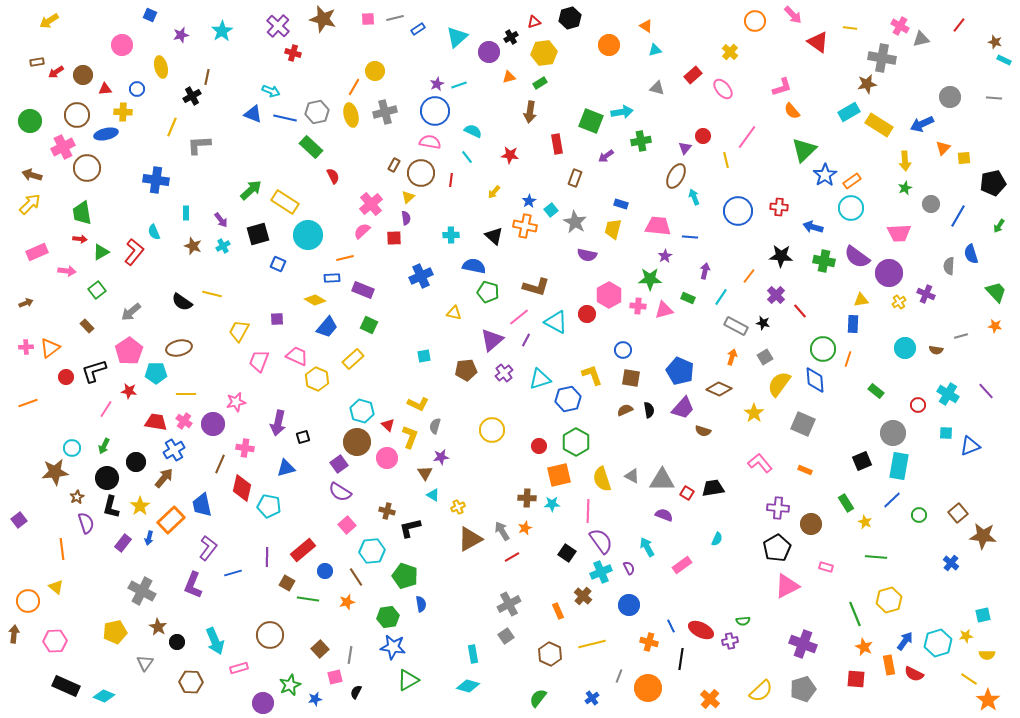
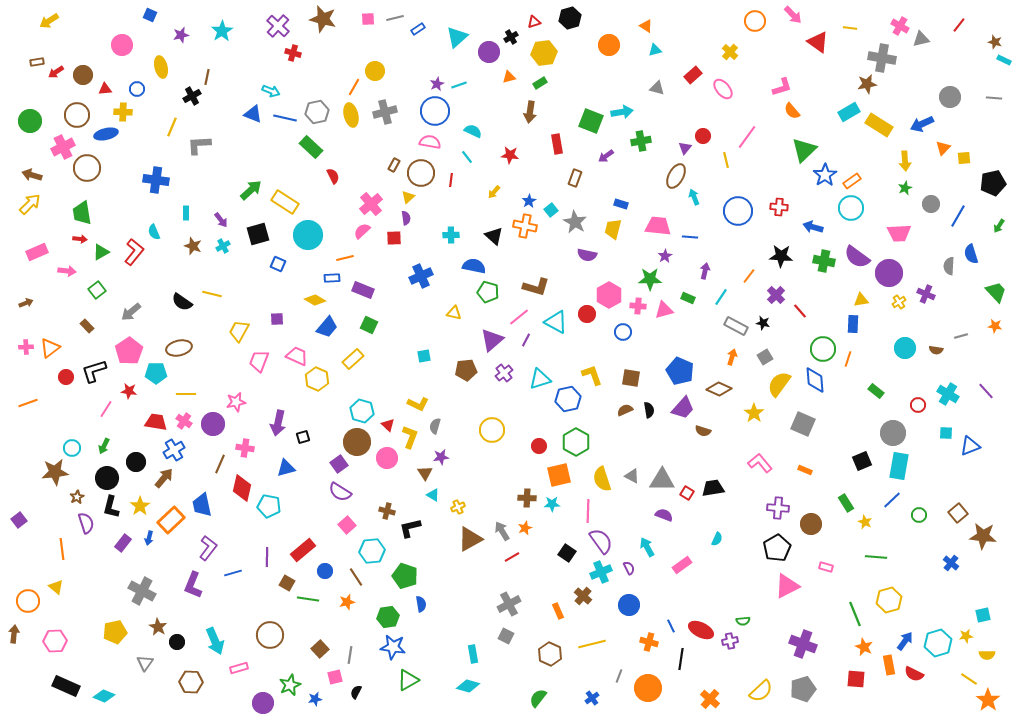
blue circle at (623, 350): moved 18 px up
gray square at (506, 636): rotated 28 degrees counterclockwise
